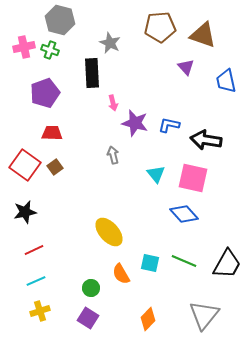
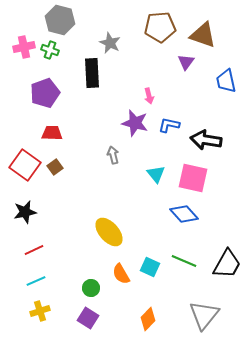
purple triangle: moved 5 px up; rotated 18 degrees clockwise
pink arrow: moved 36 px right, 7 px up
cyan square: moved 4 px down; rotated 12 degrees clockwise
